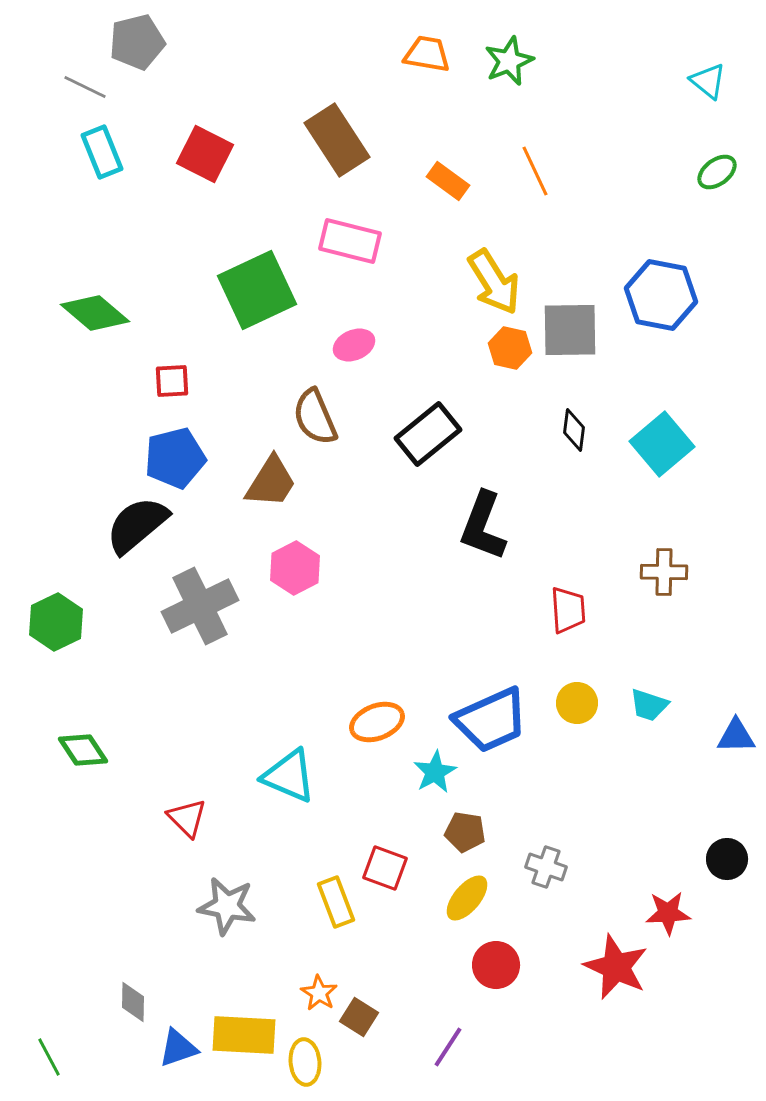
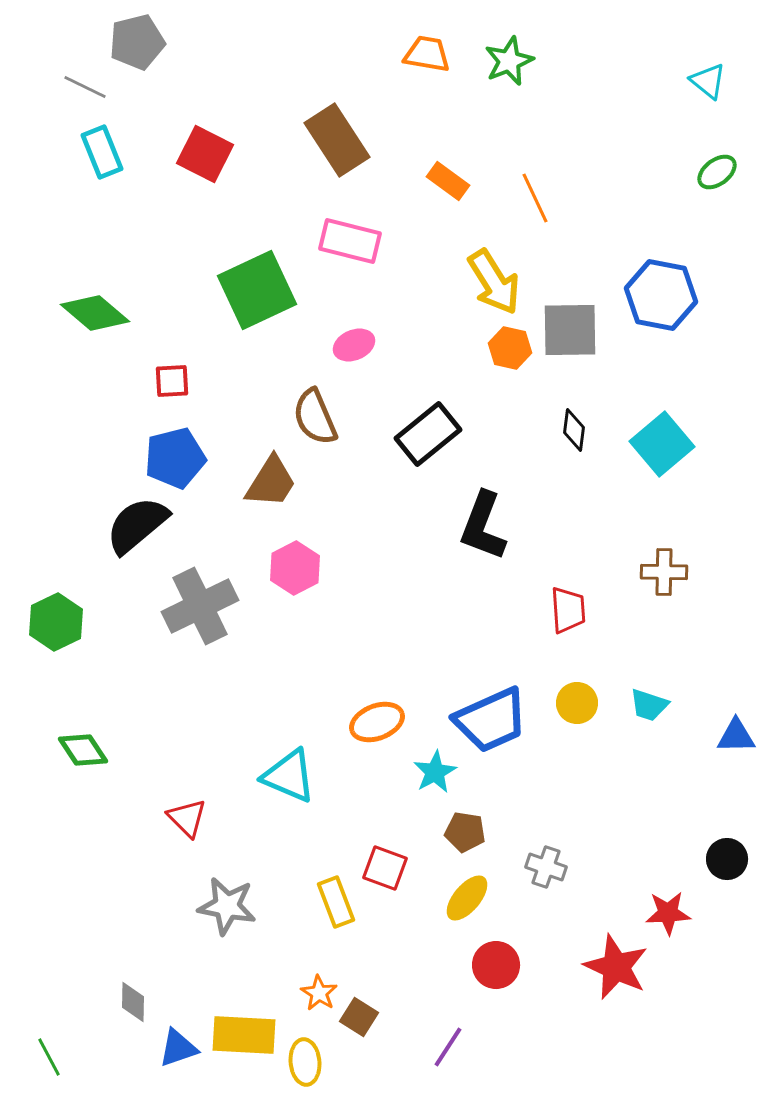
orange line at (535, 171): moved 27 px down
